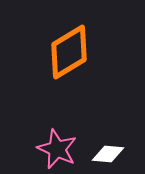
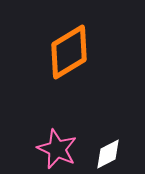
white diamond: rotated 32 degrees counterclockwise
